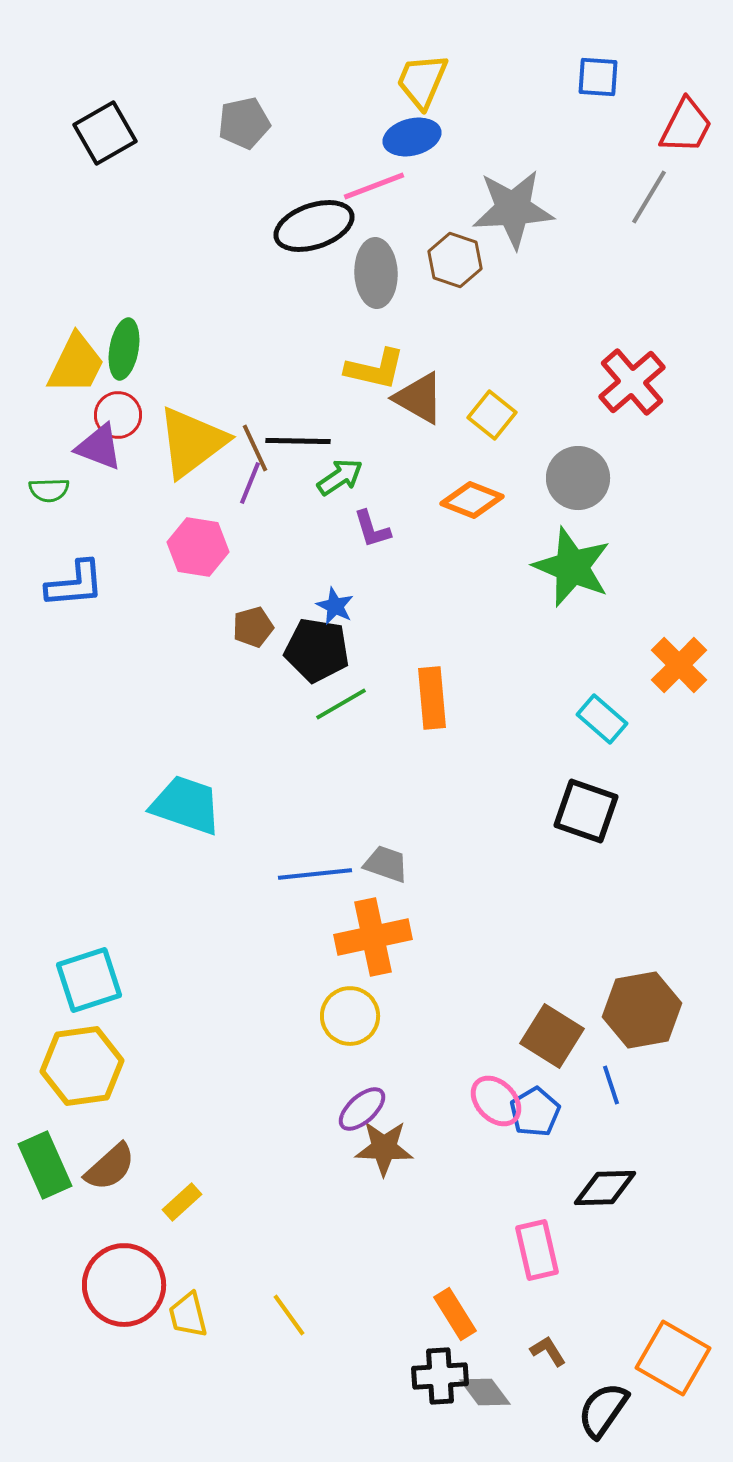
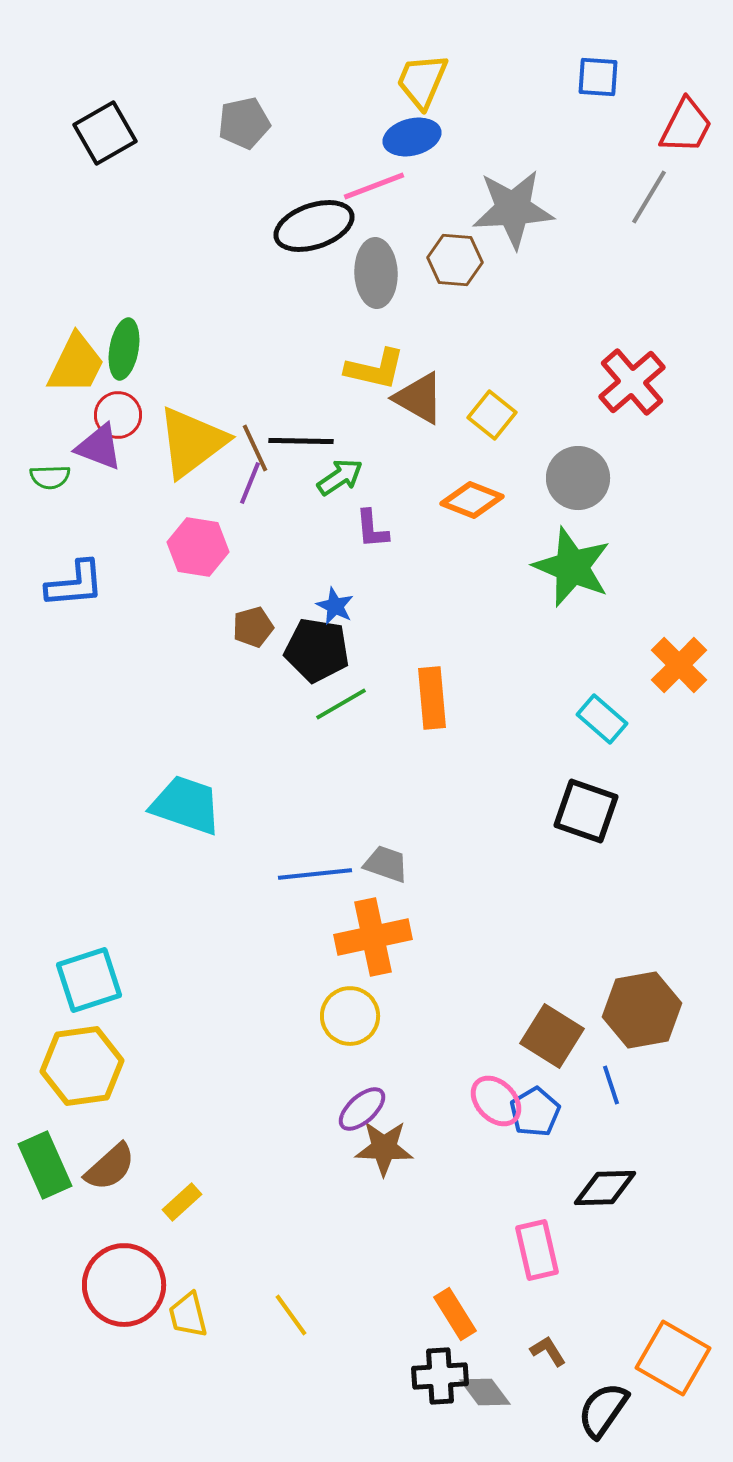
brown hexagon at (455, 260): rotated 14 degrees counterclockwise
black line at (298, 441): moved 3 px right
green semicircle at (49, 490): moved 1 px right, 13 px up
purple L-shape at (372, 529): rotated 12 degrees clockwise
yellow line at (289, 1315): moved 2 px right
